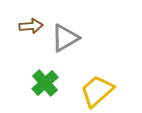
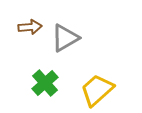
brown arrow: moved 1 px left, 1 px down
yellow trapezoid: moved 1 px up
